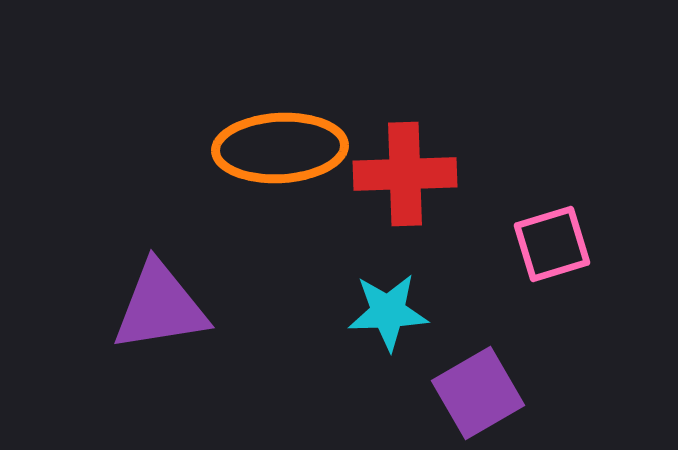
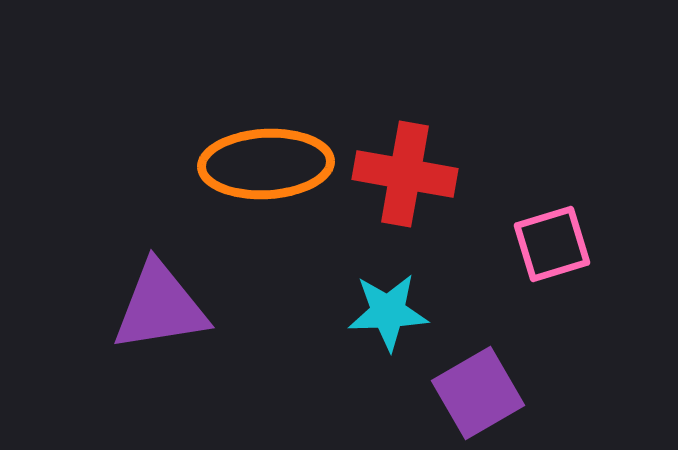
orange ellipse: moved 14 px left, 16 px down
red cross: rotated 12 degrees clockwise
